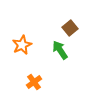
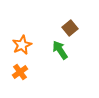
orange cross: moved 14 px left, 10 px up
